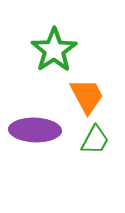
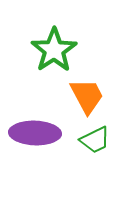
purple ellipse: moved 3 px down
green trapezoid: rotated 36 degrees clockwise
